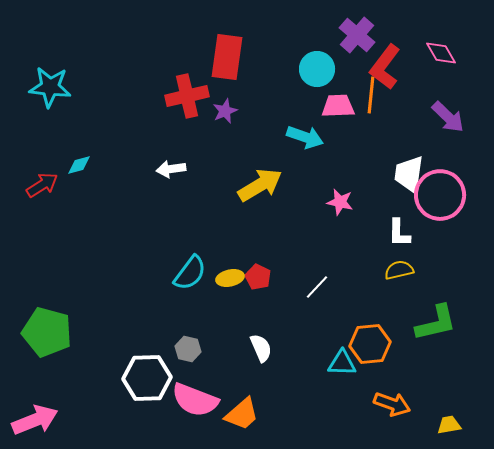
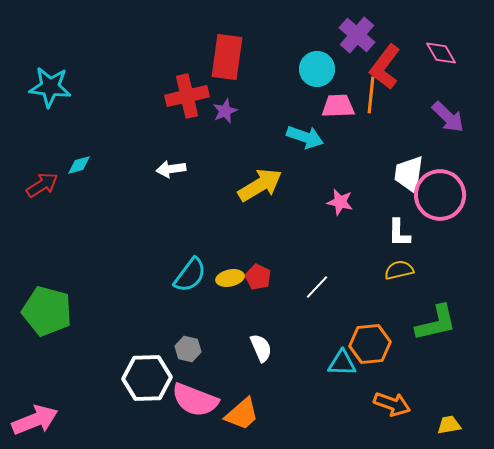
cyan semicircle: moved 2 px down
green pentagon: moved 21 px up
